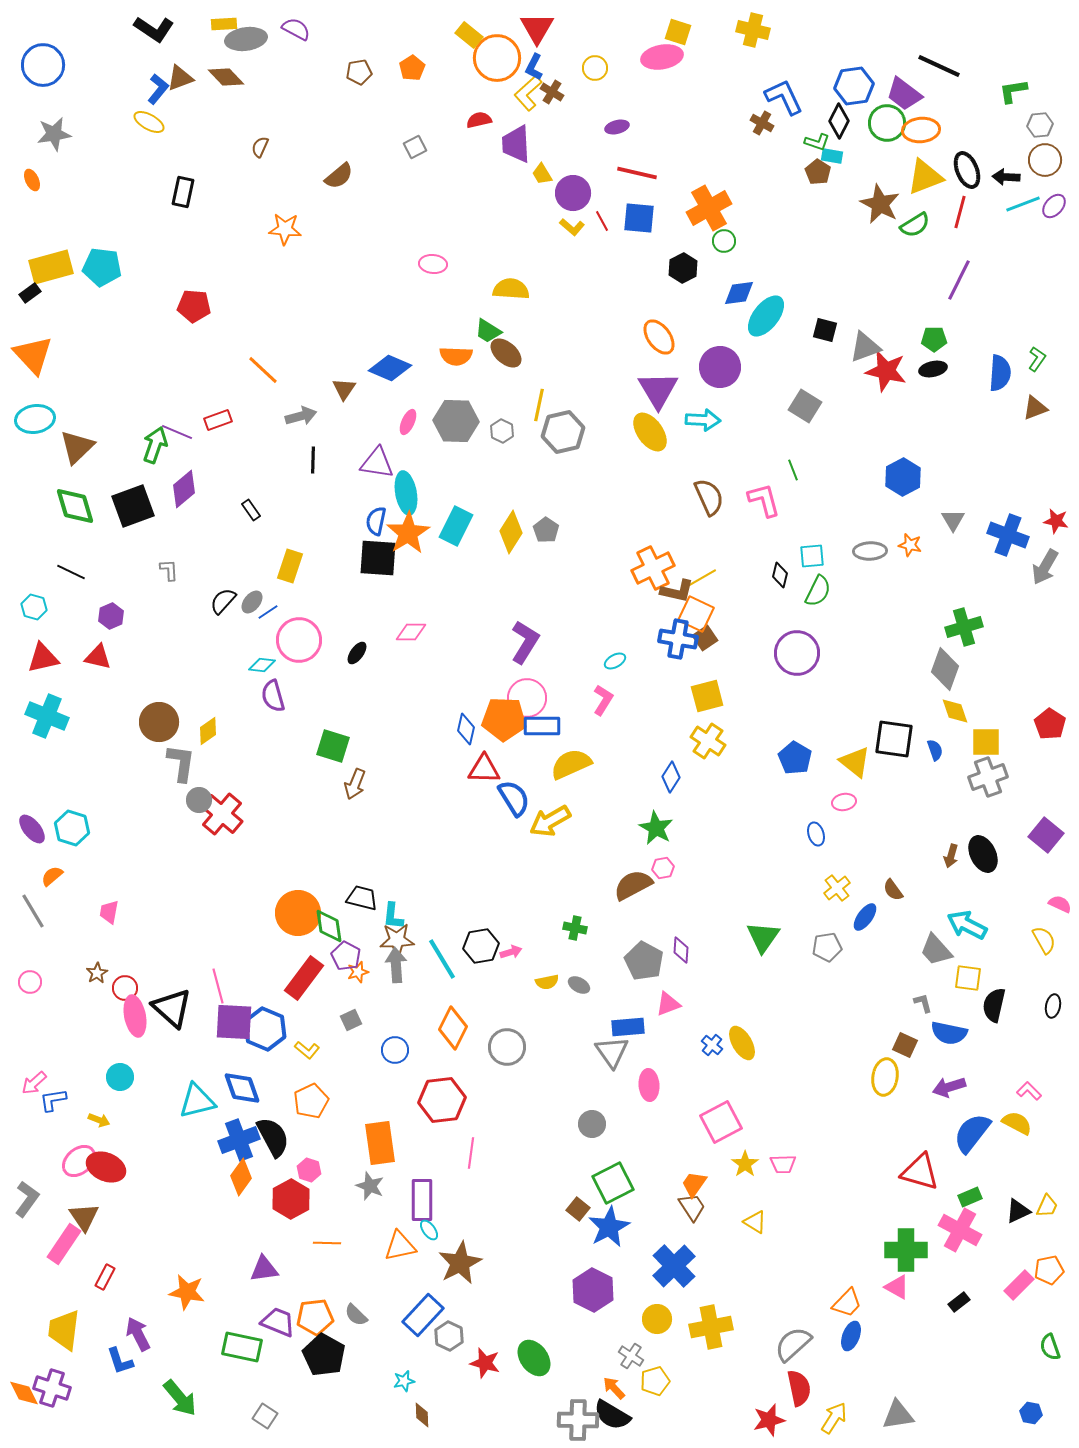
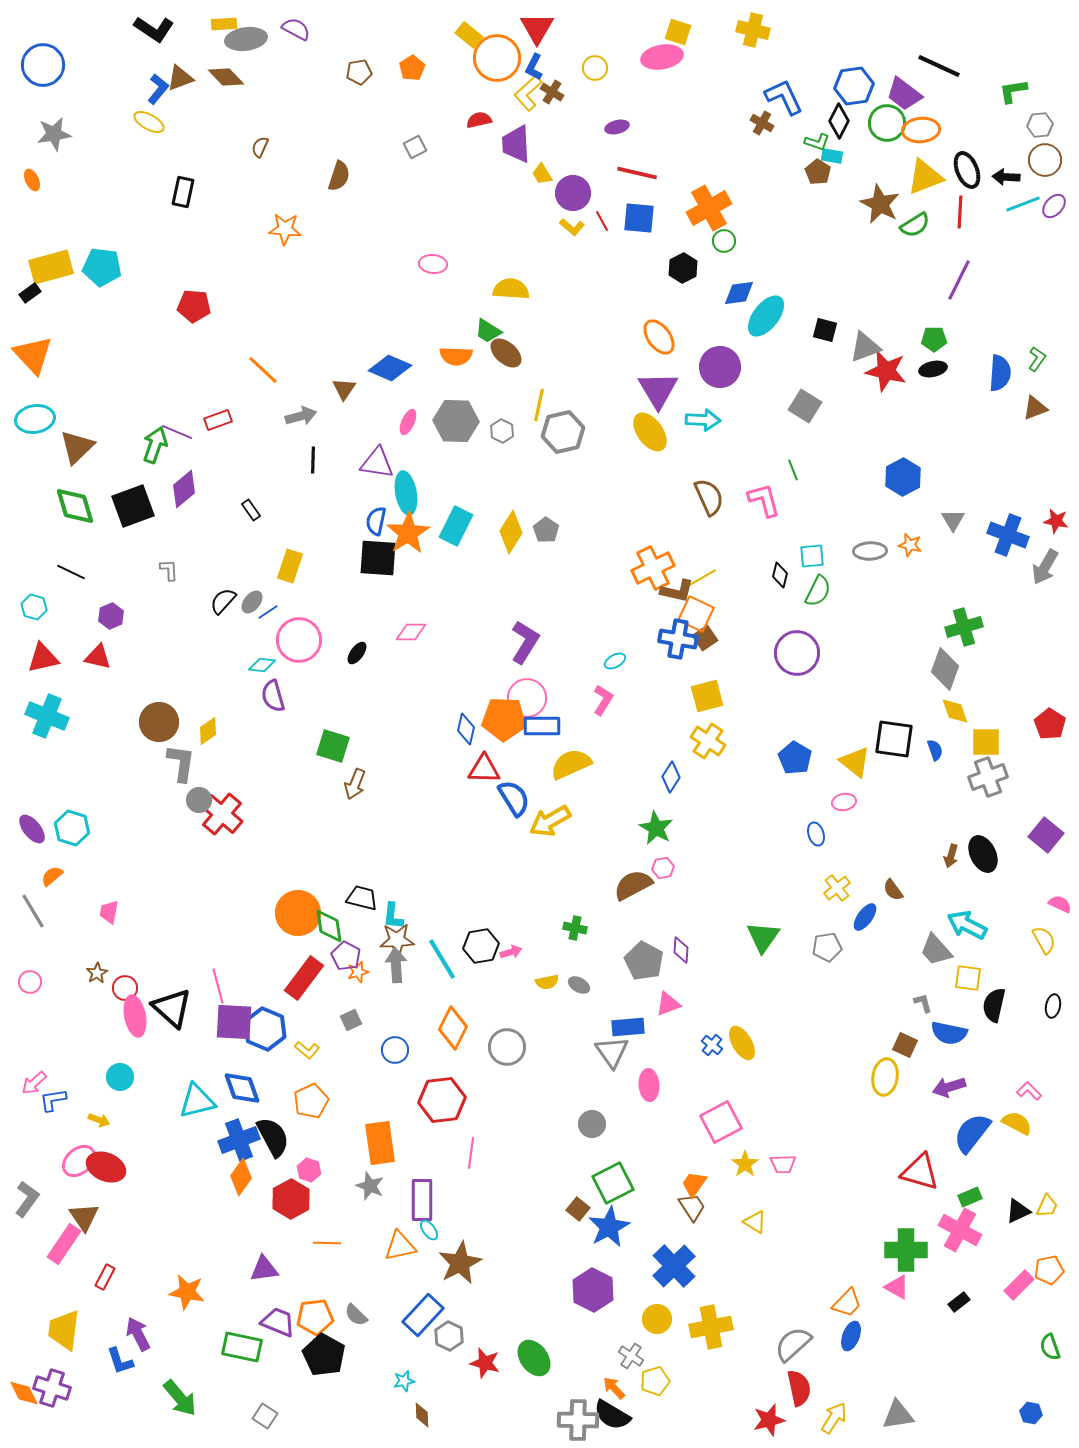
brown semicircle at (339, 176): rotated 32 degrees counterclockwise
red line at (960, 212): rotated 12 degrees counterclockwise
